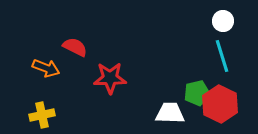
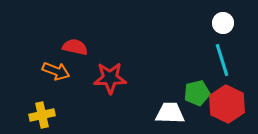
white circle: moved 2 px down
red semicircle: rotated 15 degrees counterclockwise
cyan line: moved 4 px down
orange arrow: moved 10 px right, 3 px down
red hexagon: moved 7 px right
